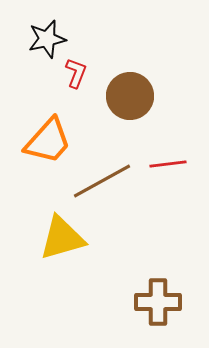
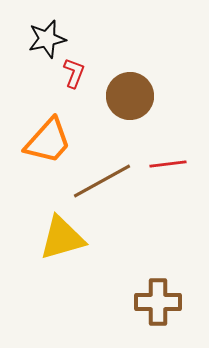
red L-shape: moved 2 px left
